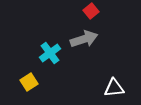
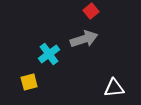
cyan cross: moved 1 px left, 1 px down
yellow square: rotated 18 degrees clockwise
